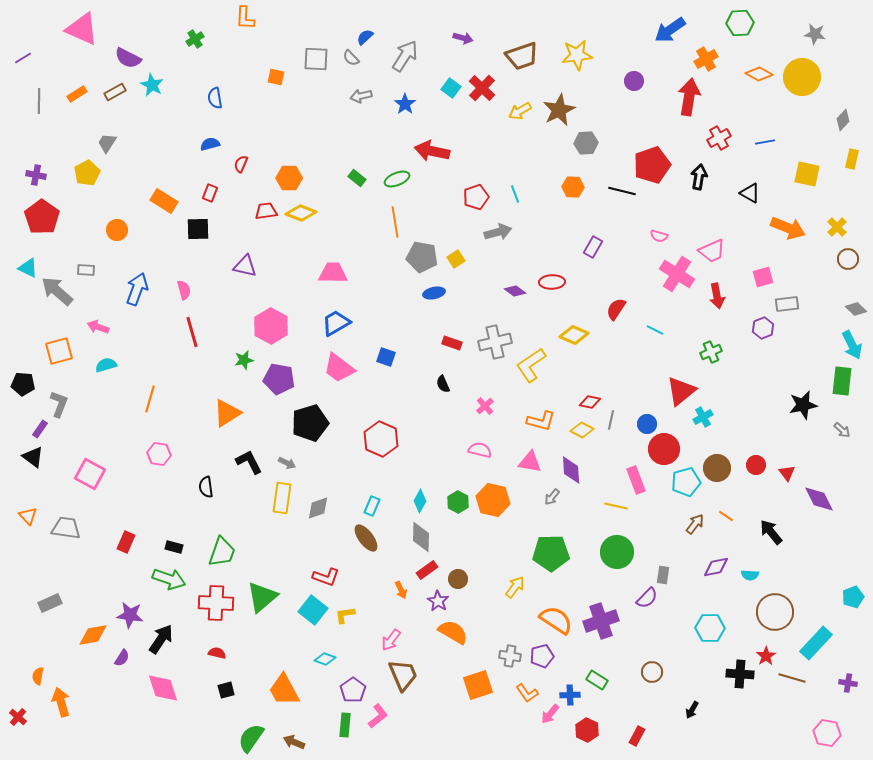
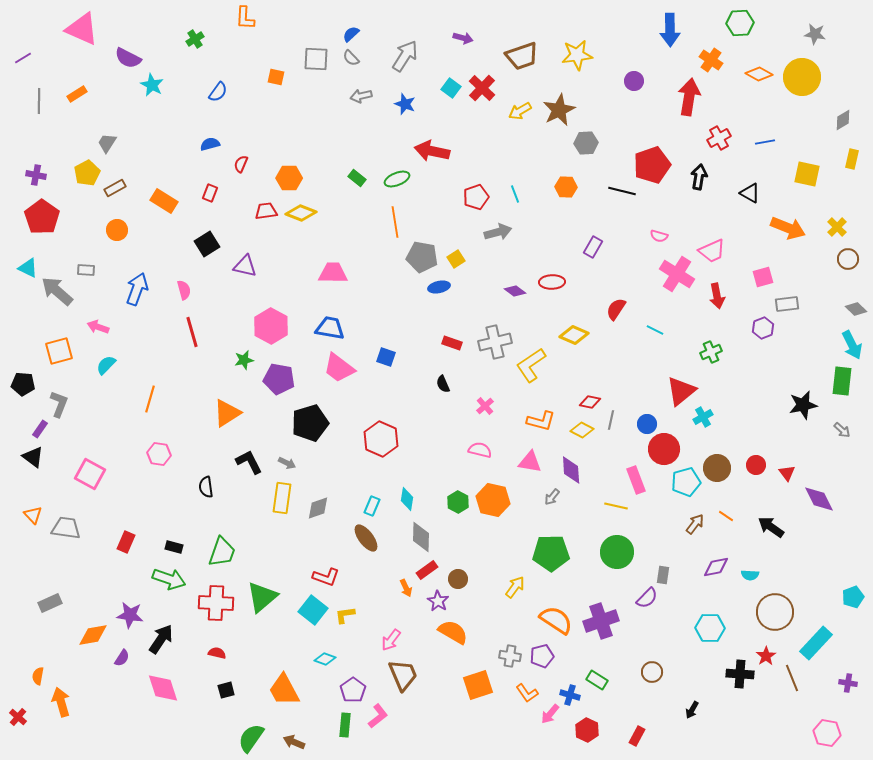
blue arrow at (670, 30): rotated 56 degrees counterclockwise
blue semicircle at (365, 37): moved 14 px left, 3 px up
orange cross at (706, 59): moved 5 px right, 1 px down; rotated 25 degrees counterclockwise
brown rectangle at (115, 92): moved 96 px down
blue semicircle at (215, 98): moved 3 px right, 6 px up; rotated 135 degrees counterclockwise
blue star at (405, 104): rotated 15 degrees counterclockwise
gray diamond at (843, 120): rotated 15 degrees clockwise
orange hexagon at (573, 187): moved 7 px left
black square at (198, 229): moved 9 px right, 15 px down; rotated 30 degrees counterclockwise
blue ellipse at (434, 293): moved 5 px right, 6 px up
blue trapezoid at (336, 323): moved 6 px left, 5 px down; rotated 40 degrees clockwise
cyan semicircle at (106, 365): rotated 30 degrees counterclockwise
cyan diamond at (420, 501): moved 13 px left, 2 px up; rotated 20 degrees counterclockwise
orange triangle at (28, 516): moved 5 px right, 1 px up
black arrow at (771, 532): moved 5 px up; rotated 16 degrees counterclockwise
orange arrow at (401, 590): moved 5 px right, 2 px up
brown line at (792, 678): rotated 52 degrees clockwise
blue cross at (570, 695): rotated 18 degrees clockwise
